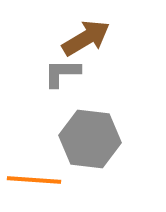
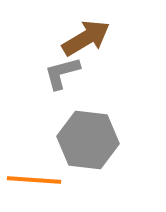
gray L-shape: rotated 15 degrees counterclockwise
gray hexagon: moved 2 px left, 1 px down
